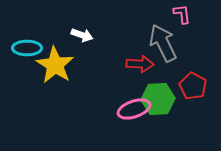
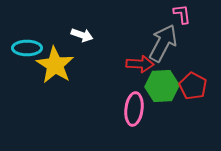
gray arrow: rotated 54 degrees clockwise
green hexagon: moved 4 px right, 13 px up
pink ellipse: rotated 64 degrees counterclockwise
